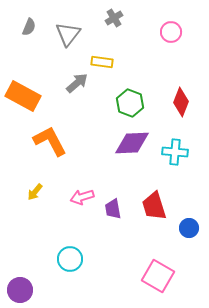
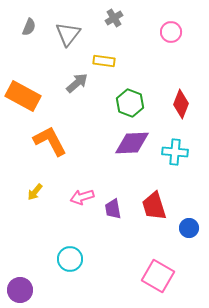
yellow rectangle: moved 2 px right, 1 px up
red diamond: moved 2 px down
